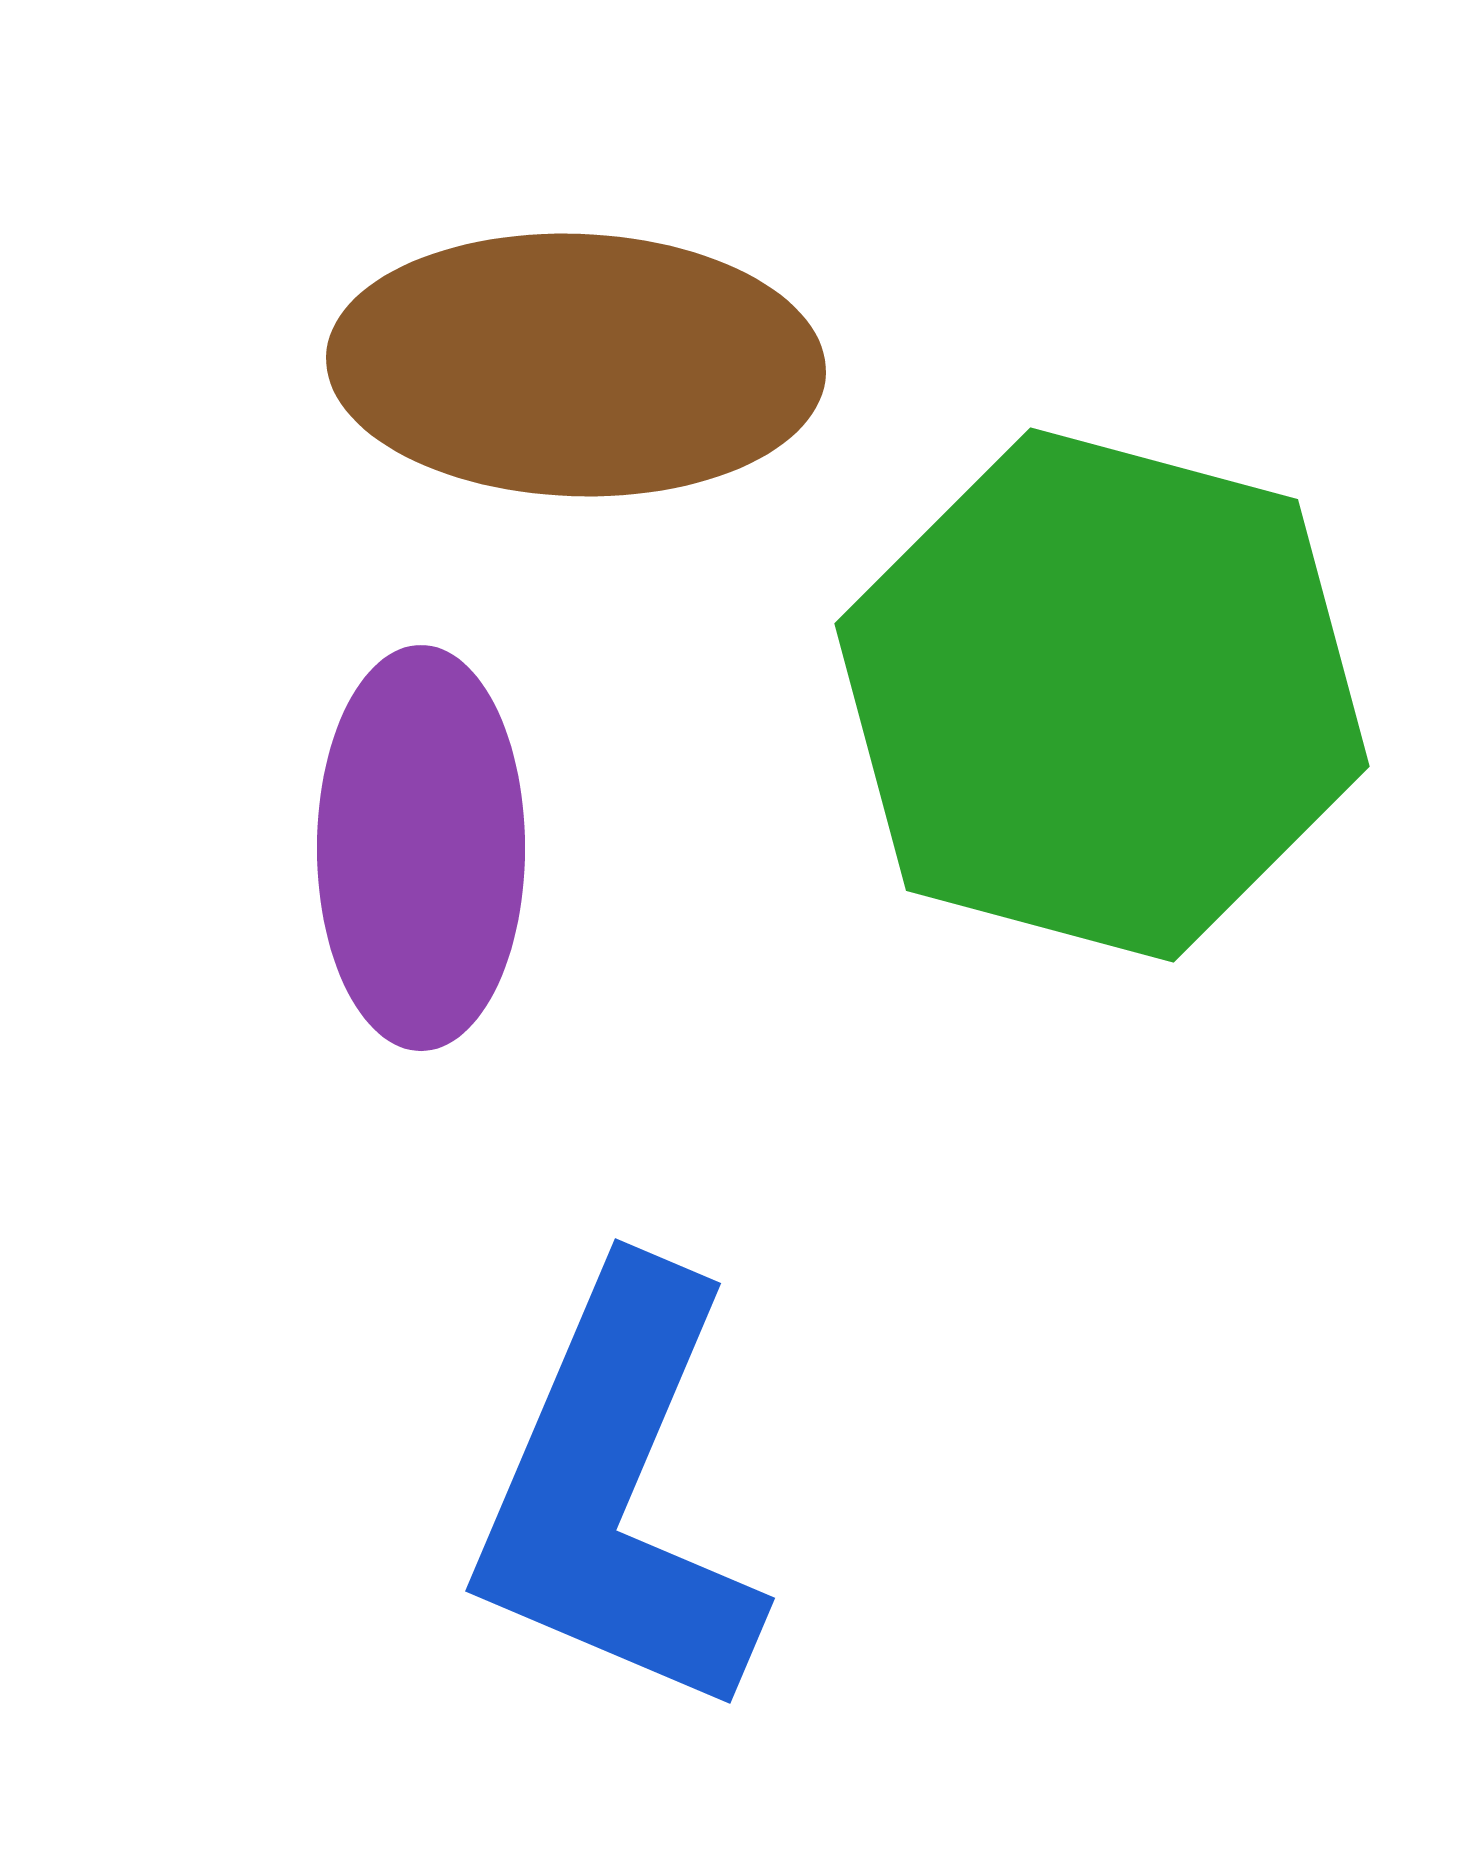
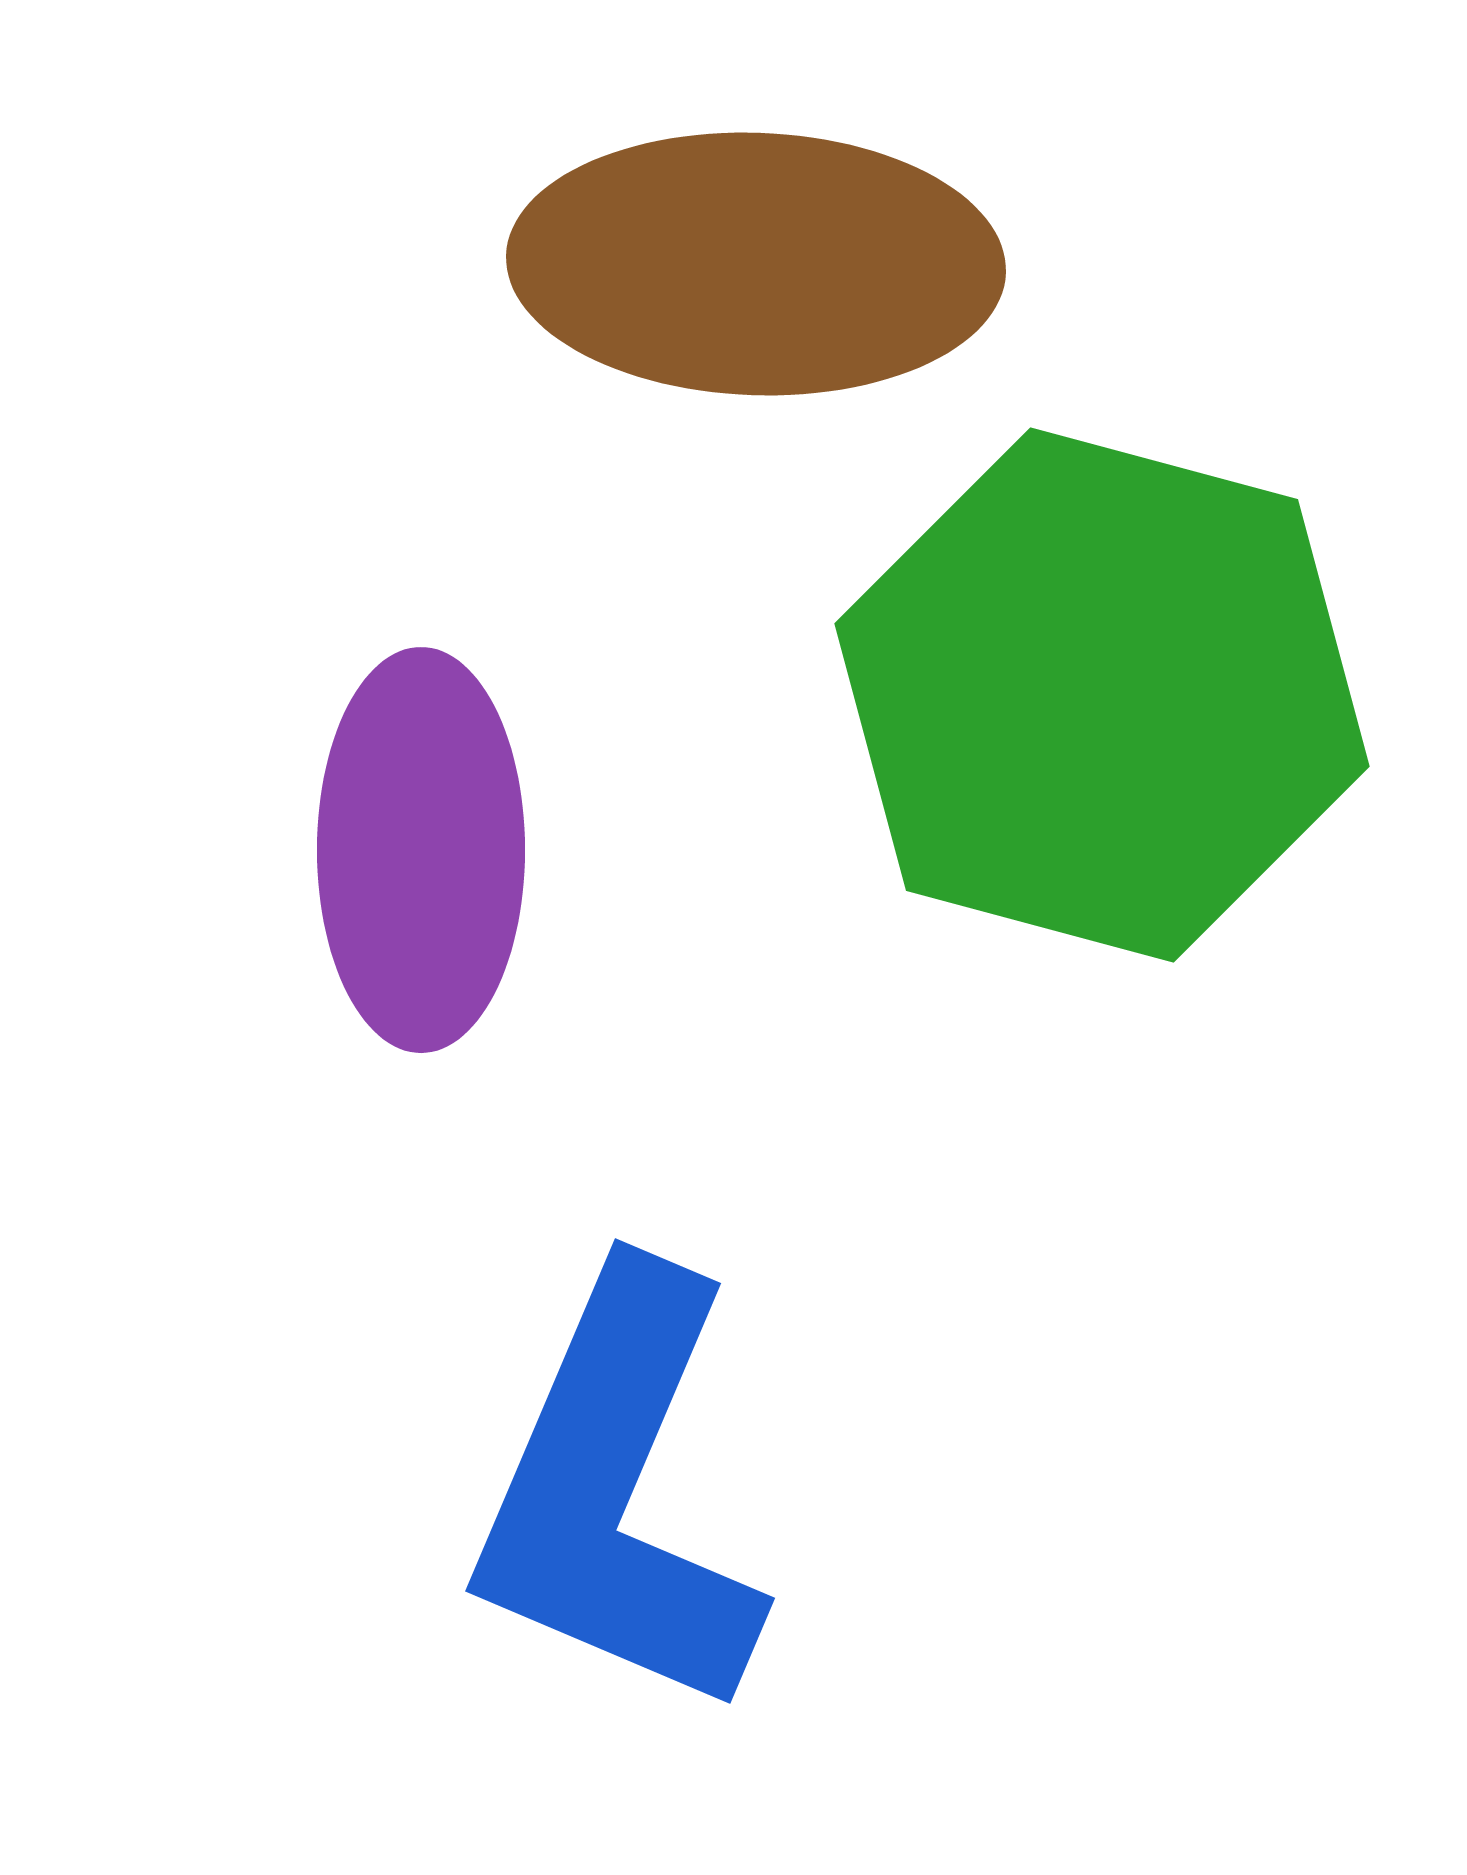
brown ellipse: moved 180 px right, 101 px up
purple ellipse: moved 2 px down
